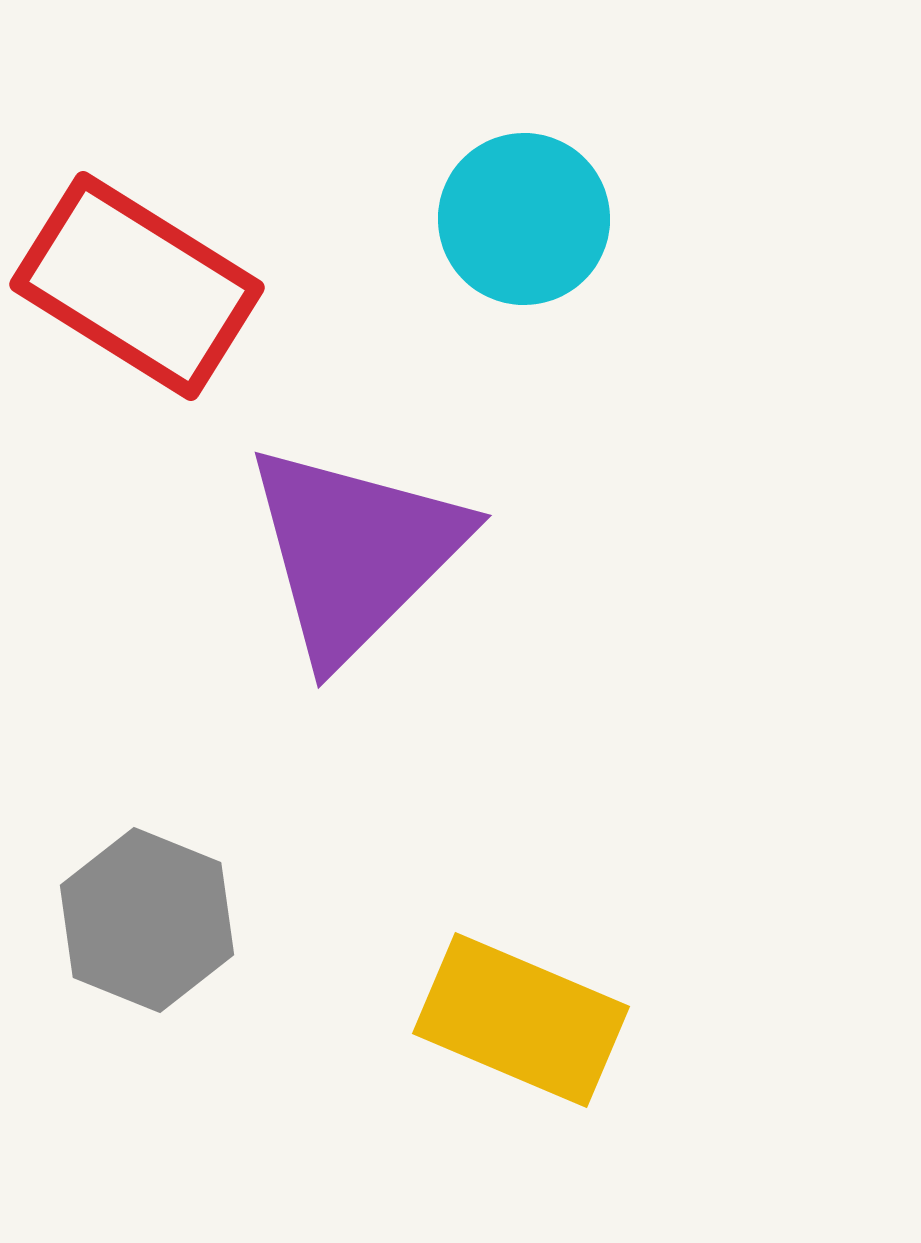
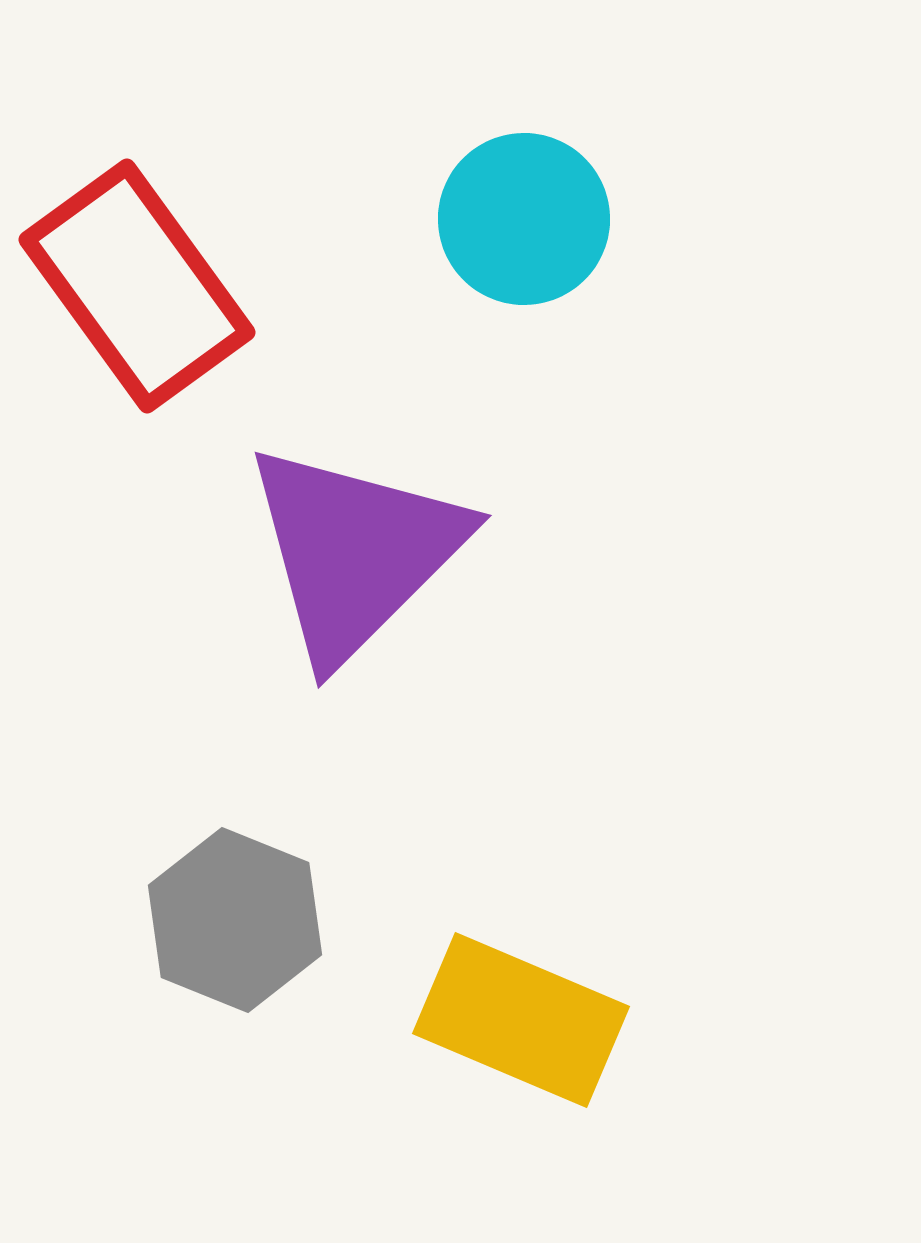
red rectangle: rotated 22 degrees clockwise
gray hexagon: moved 88 px right
